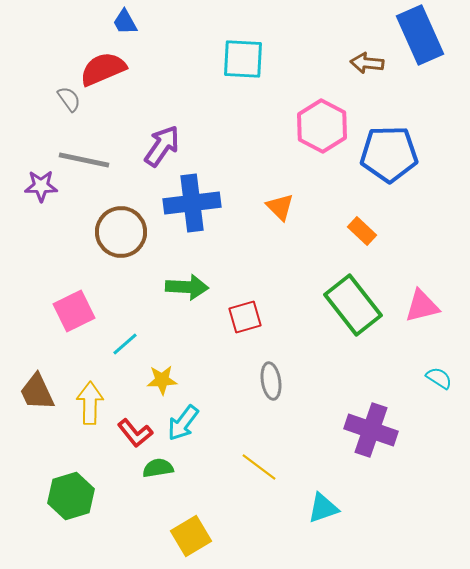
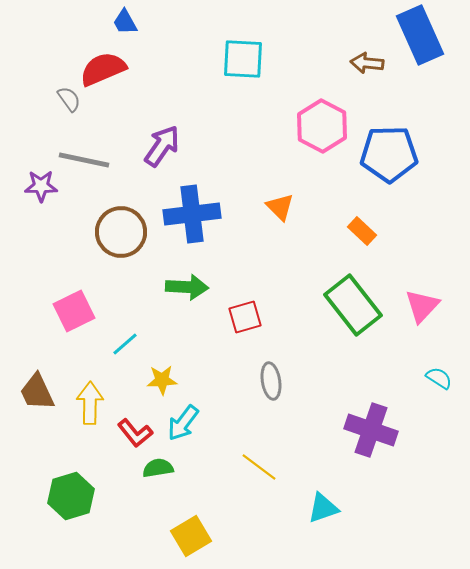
blue cross: moved 11 px down
pink triangle: rotated 33 degrees counterclockwise
